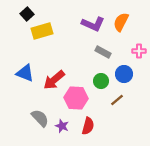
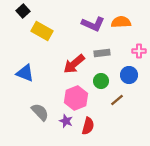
black square: moved 4 px left, 3 px up
orange semicircle: rotated 60 degrees clockwise
yellow rectangle: rotated 45 degrees clockwise
gray rectangle: moved 1 px left, 1 px down; rotated 35 degrees counterclockwise
blue circle: moved 5 px right, 1 px down
red arrow: moved 20 px right, 16 px up
pink hexagon: rotated 25 degrees counterclockwise
gray semicircle: moved 6 px up
purple star: moved 4 px right, 5 px up
